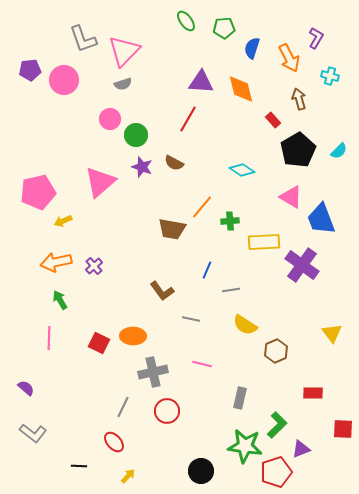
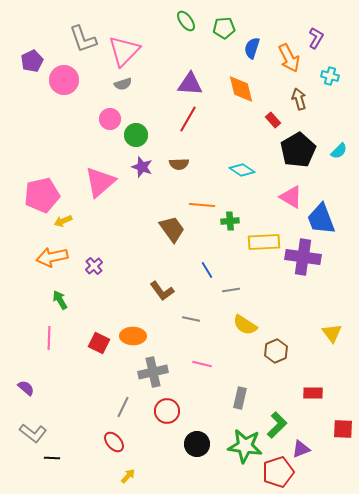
purple pentagon at (30, 70): moved 2 px right, 9 px up; rotated 20 degrees counterclockwise
purple triangle at (201, 82): moved 11 px left, 2 px down
brown semicircle at (174, 163): moved 5 px right, 1 px down; rotated 30 degrees counterclockwise
pink pentagon at (38, 192): moved 4 px right, 3 px down
orange line at (202, 207): moved 2 px up; rotated 55 degrees clockwise
brown trapezoid at (172, 229): rotated 136 degrees counterclockwise
orange arrow at (56, 262): moved 4 px left, 5 px up
purple cross at (302, 265): moved 1 px right, 8 px up; rotated 28 degrees counterclockwise
blue line at (207, 270): rotated 54 degrees counterclockwise
black line at (79, 466): moved 27 px left, 8 px up
black circle at (201, 471): moved 4 px left, 27 px up
red pentagon at (276, 472): moved 2 px right
